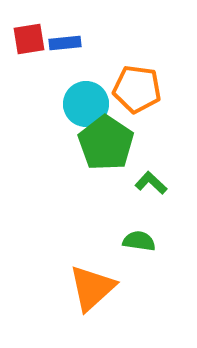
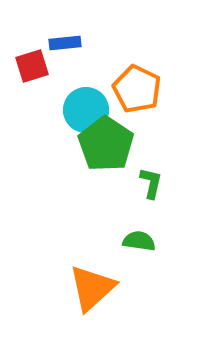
red square: moved 3 px right, 27 px down; rotated 8 degrees counterclockwise
orange pentagon: rotated 18 degrees clockwise
cyan circle: moved 6 px down
green pentagon: moved 1 px down
green L-shape: rotated 60 degrees clockwise
